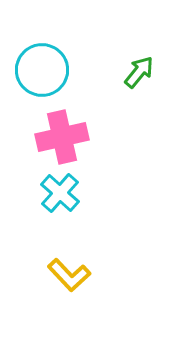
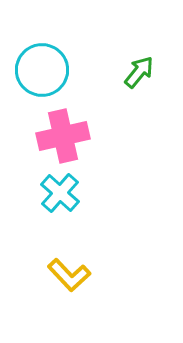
pink cross: moved 1 px right, 1 px up
